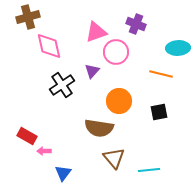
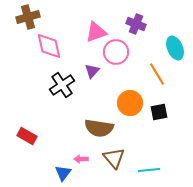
cyan ellipse: moved 3 px left; rotated 70 degrees clockwise
orange line: moved 4 px left; rotated 45 degrees clockwise
orange circle: moved 11 px right, 2 px down
pink arrow: moved 37 px right, 8 px down
